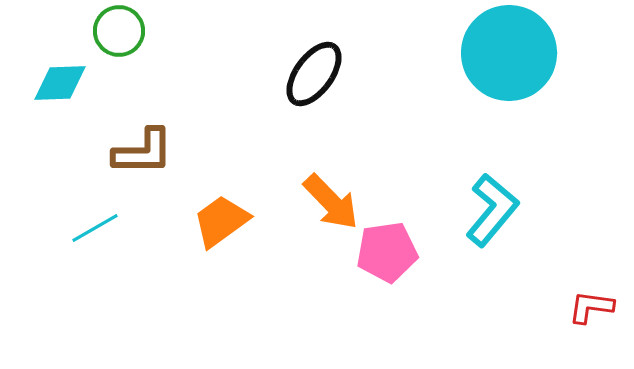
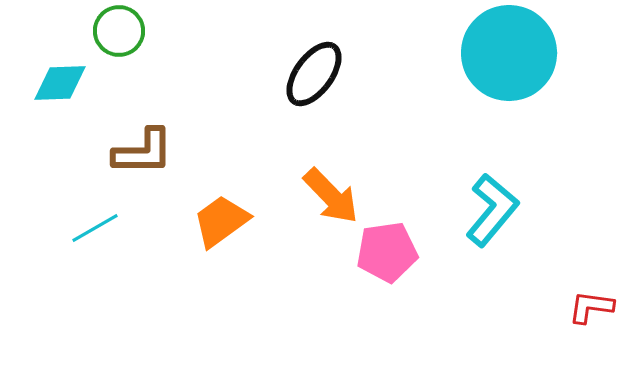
orange arrow: moved 6 px up
